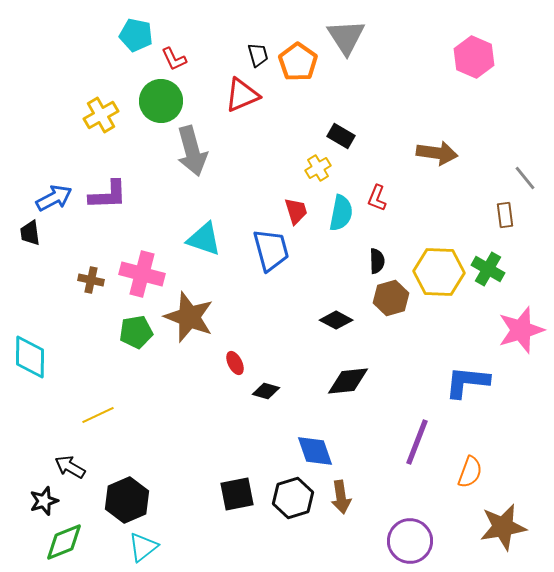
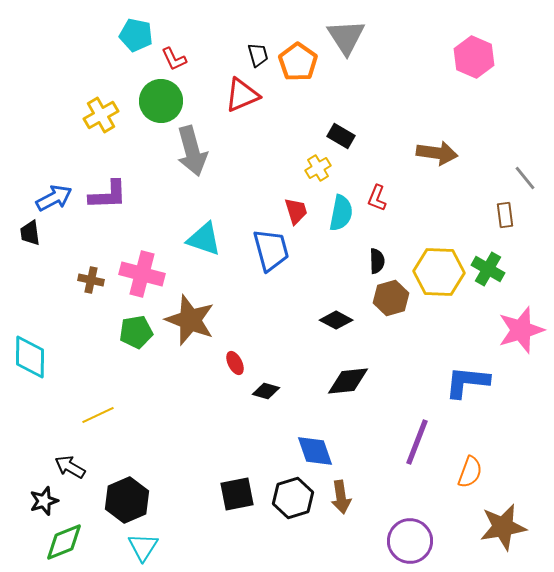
brown star at (189, 317): moved 1 px right, 3 px down
cyan triangle at (143, 547): rotated 20 degrees counterclockwise
